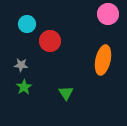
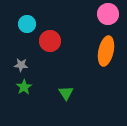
orange ellipse: moved 3 px right, 9 px up
